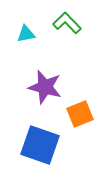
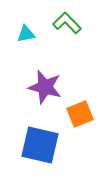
blue square: rotated 6 degrees counterclockwise
